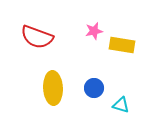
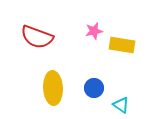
cyan triangle: rotated 18 degrees clockwise
